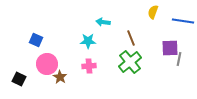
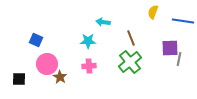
black square: rotated 24 degrees counterclockwise
